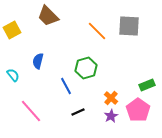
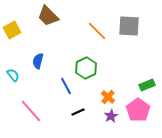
green hexagon: rotated 10 degrees counterclockwise
orange cross: moved 3 px left, 1 px up
